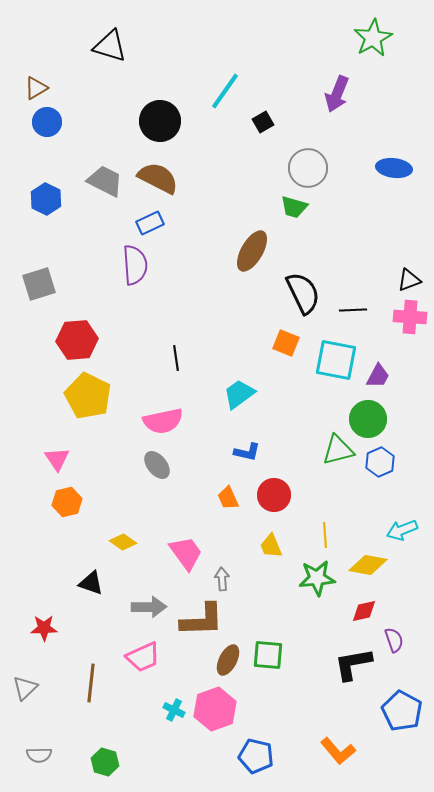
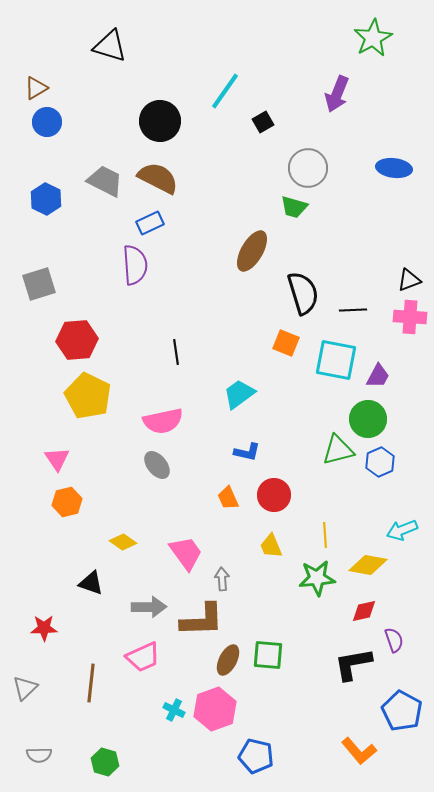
black semicircle at (303, 293): rotated 9 degrees clockwise
black line at (176, 358): moved 6 px up
orange L-shape at (338, 751): moved 21 px right
